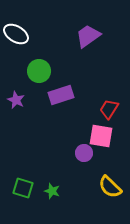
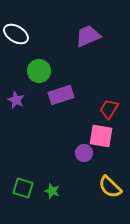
purple trapezoid: rotated 12 degrees clockwise
